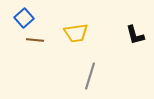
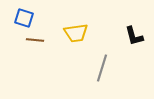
blue square: rotated 30 degrees counterclockwise
black L-shape: moved 1 px left, 1 px down
gray line: moved 12 px right, 8 px up
